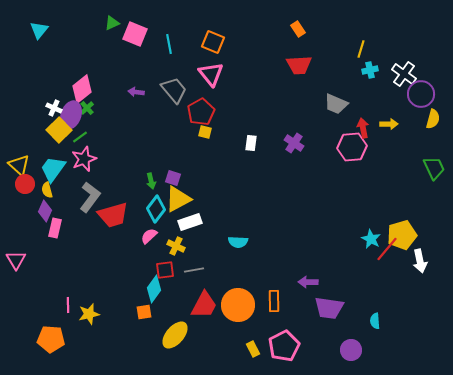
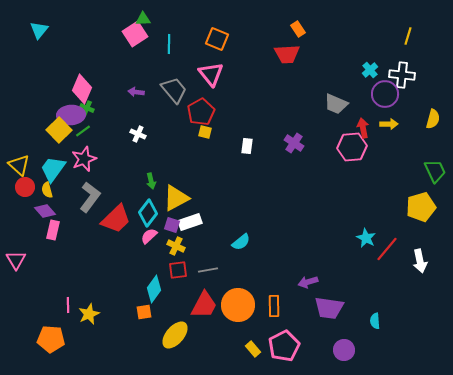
green triangle at (112, 23): moved 31 px right, 4 px up; rotated 21 degrees clockwise
pink square at (135, 34): rotated 35 degrees clockwise
orange square at (213, 42): moved 4 px right, 3 px up
cyan line at (169, 44): rotated 12 degrees clockwise
yellow line at (361, 49): moved 47 px right, 13 px up
red trapezoid at (299, 65): moved 12 px left, 11 px up
cyan cross at (370, 70): rotated 28 degrees counterclockwise
white cross at (404, 74): moved 2 px left, 1 px down; rotated 30 degrees counterclockwise
pink diamond at (82, 89): rotated 28 degrees counterclockwise
purple circle at (421, 94): moved 36 px left
white cross at (54, 108): moved 84 px right, 26 px down
green cross at (87, 108): rotated 24 degrees counterclockwise
purple ellipse at (71, 115): rotated 68 degrees clockwise
green line at (80, 137): moved 3 px right, 6 px up
white rectangle at (251, 143): moved 4 px left, 3 px down
green trapezoid at (434, 168): moved 1 px right, 3 px down
purple square at (173, 178): moved 1 px left, 47 px down
red circle at (25, 184): moved 3 px down
yellow triangle at (178, 199): moved 2 px left, 1 px up
cyan diamond at (156, 209): moved 8 px left, 4 px down
purple diamond at (45, 211): rotated 65 degrees counterclockwise
red trapezoid at (113, 215): moved 3 px right, 4 px down; rotated 28 degrees counterclockwise
pink rectangle at (55, 228): moved 2 px left, 2 px down
yellow pentagon at (402, 235): moved 19 px right, 28 px up
cyan star at (371, 239): moved 5 px left, 1 px up
cyan semicircle at (238, 242): moved 3 px right; rotated 42 degrees counterclockwise
red square at (165, 270): moved 13 px right
gray line at (194, 270): moved 14 px right
purple arrow at (308, 282): rotated 18 degrees counterclockwise
orange rectangle at (274, 301): moved 5 px down
yellow star at (89, 314): rotated 10 degrees counterclockwise
yellow rectangle at (253, 349): rotated 14 degrees counterclockwise
purple circle at (351, 350): moved 7 px left
